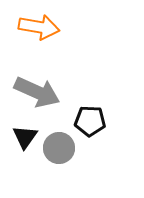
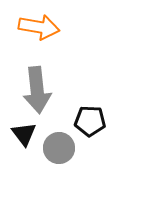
gray arrow: moved 2 px up; rotated 60 degrees clockwise
black triangle: moved 1 px left, 3 px up; rotated 12 degrees counterclockwise
